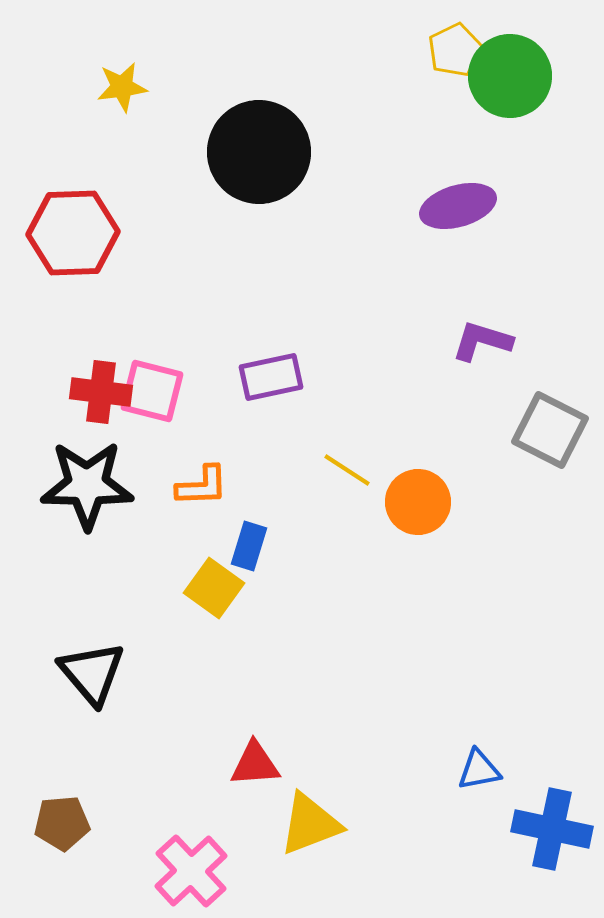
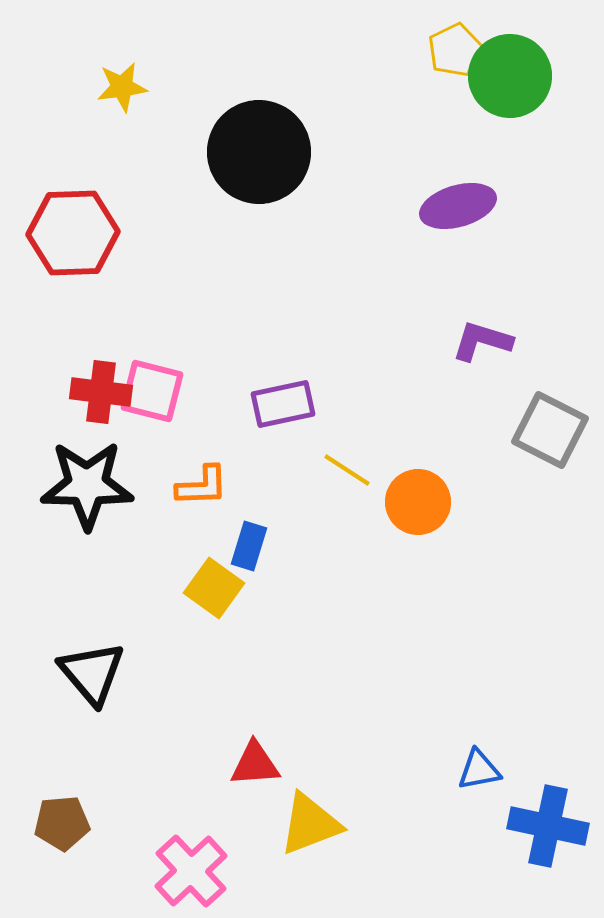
purple rectangle: moved 12 px right, 27 px down
blue cross: moved 4 px left, 3 px up
